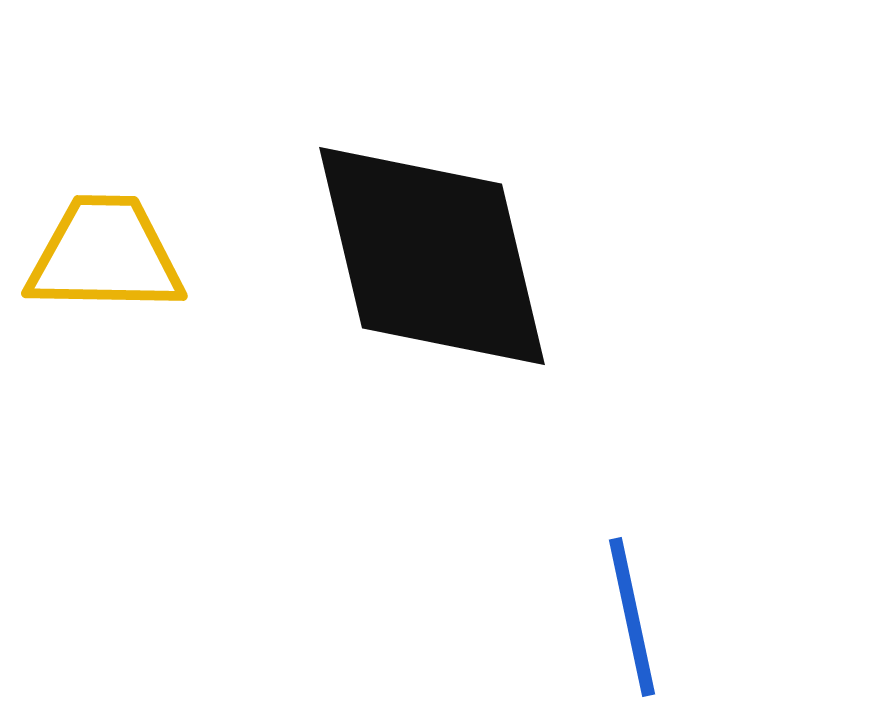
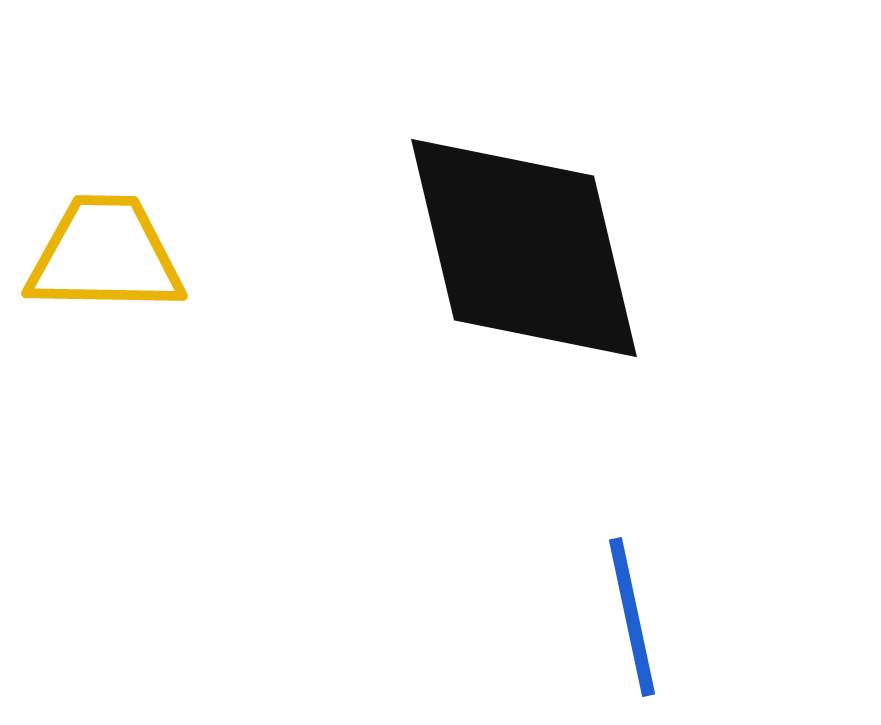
black diamond: moved 92 px right, 8 px up
